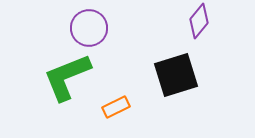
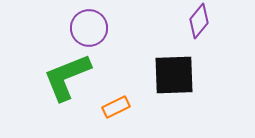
black square: moved 2 px left; rotated 15 degrees clockwise
